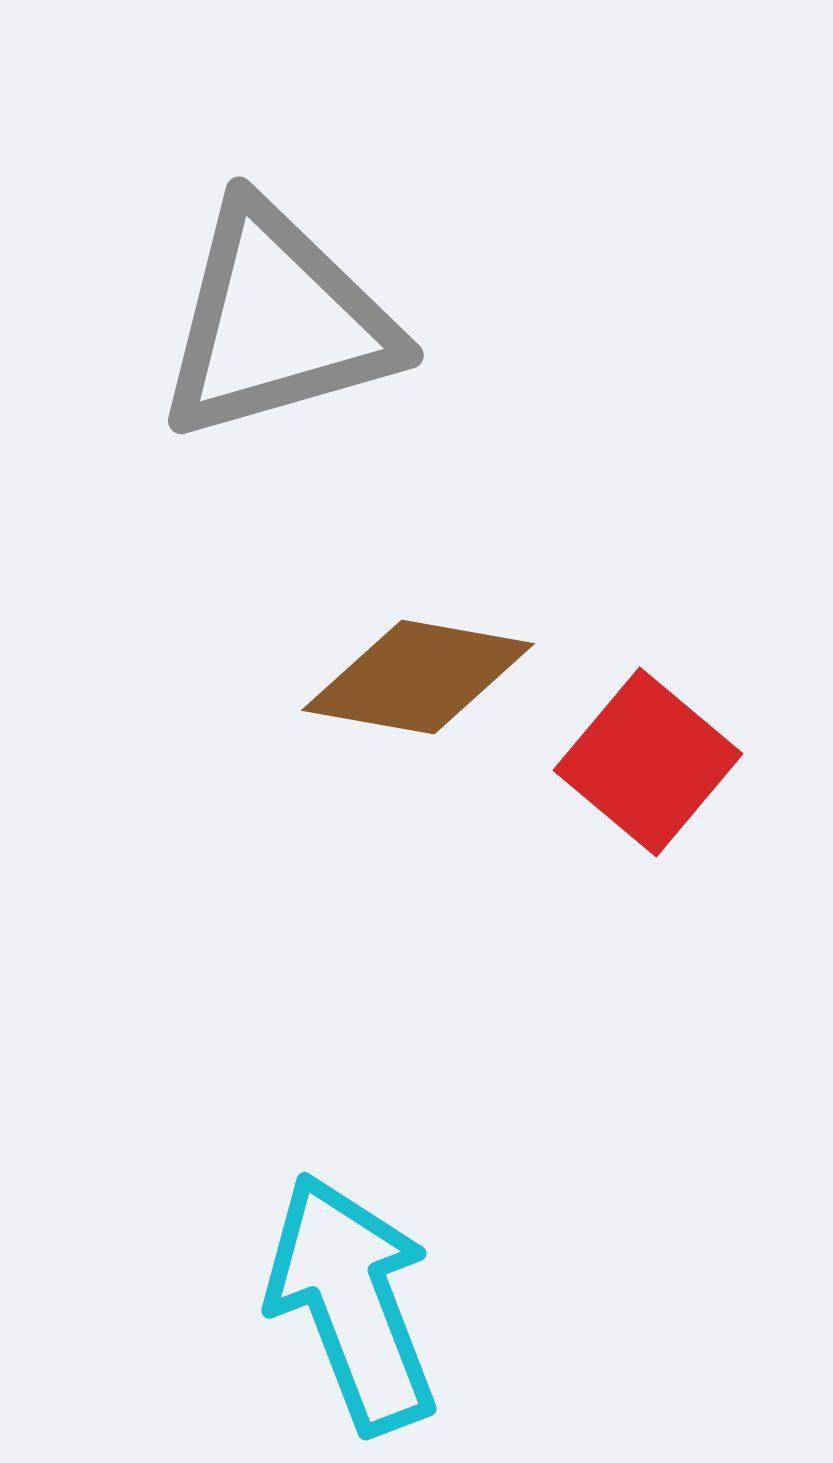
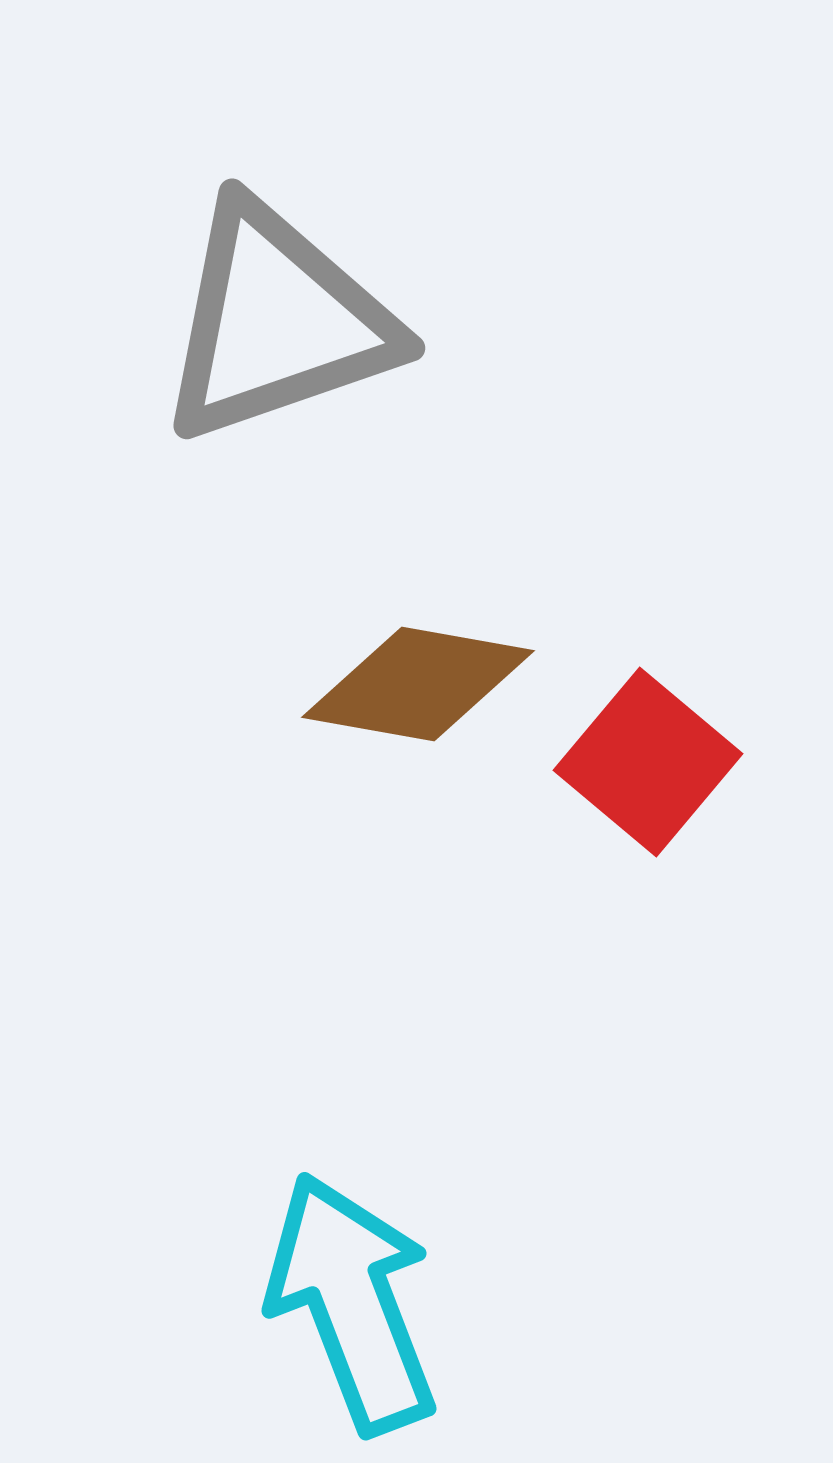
gray triangle: rotated 3 degrees counterclockwise
brown diamond: moved 7 px down
